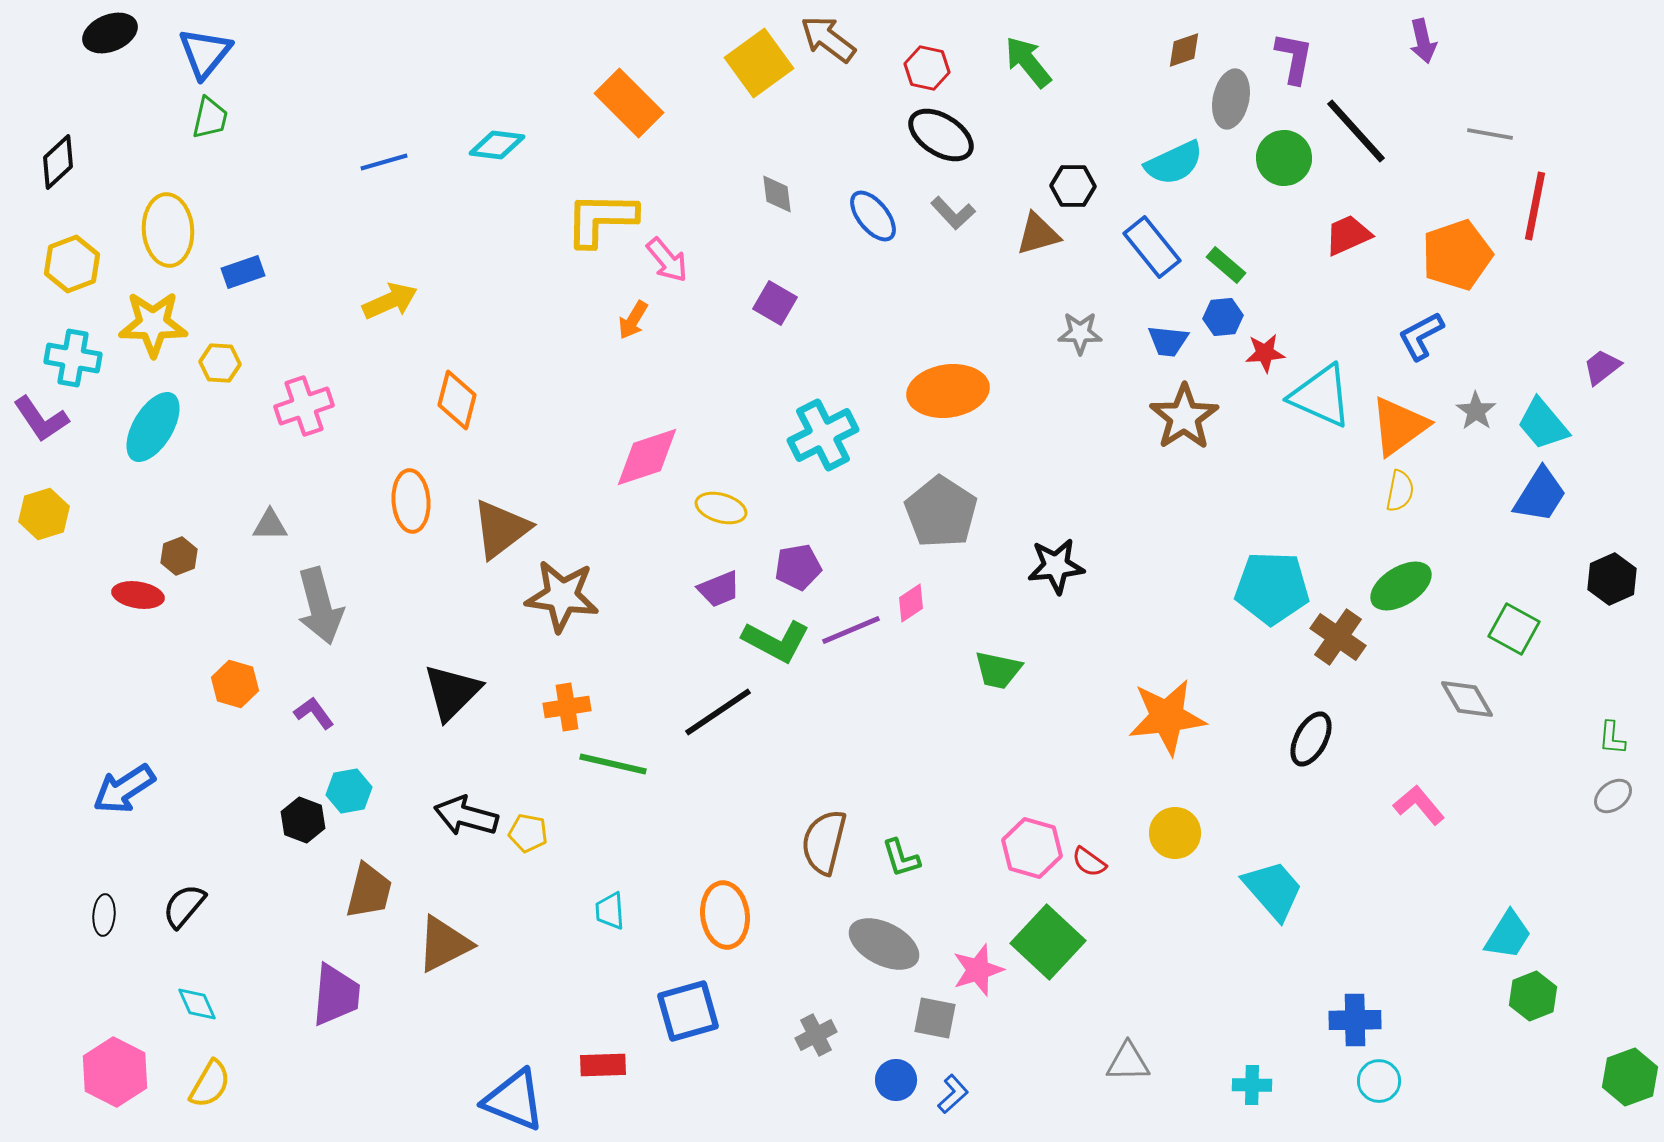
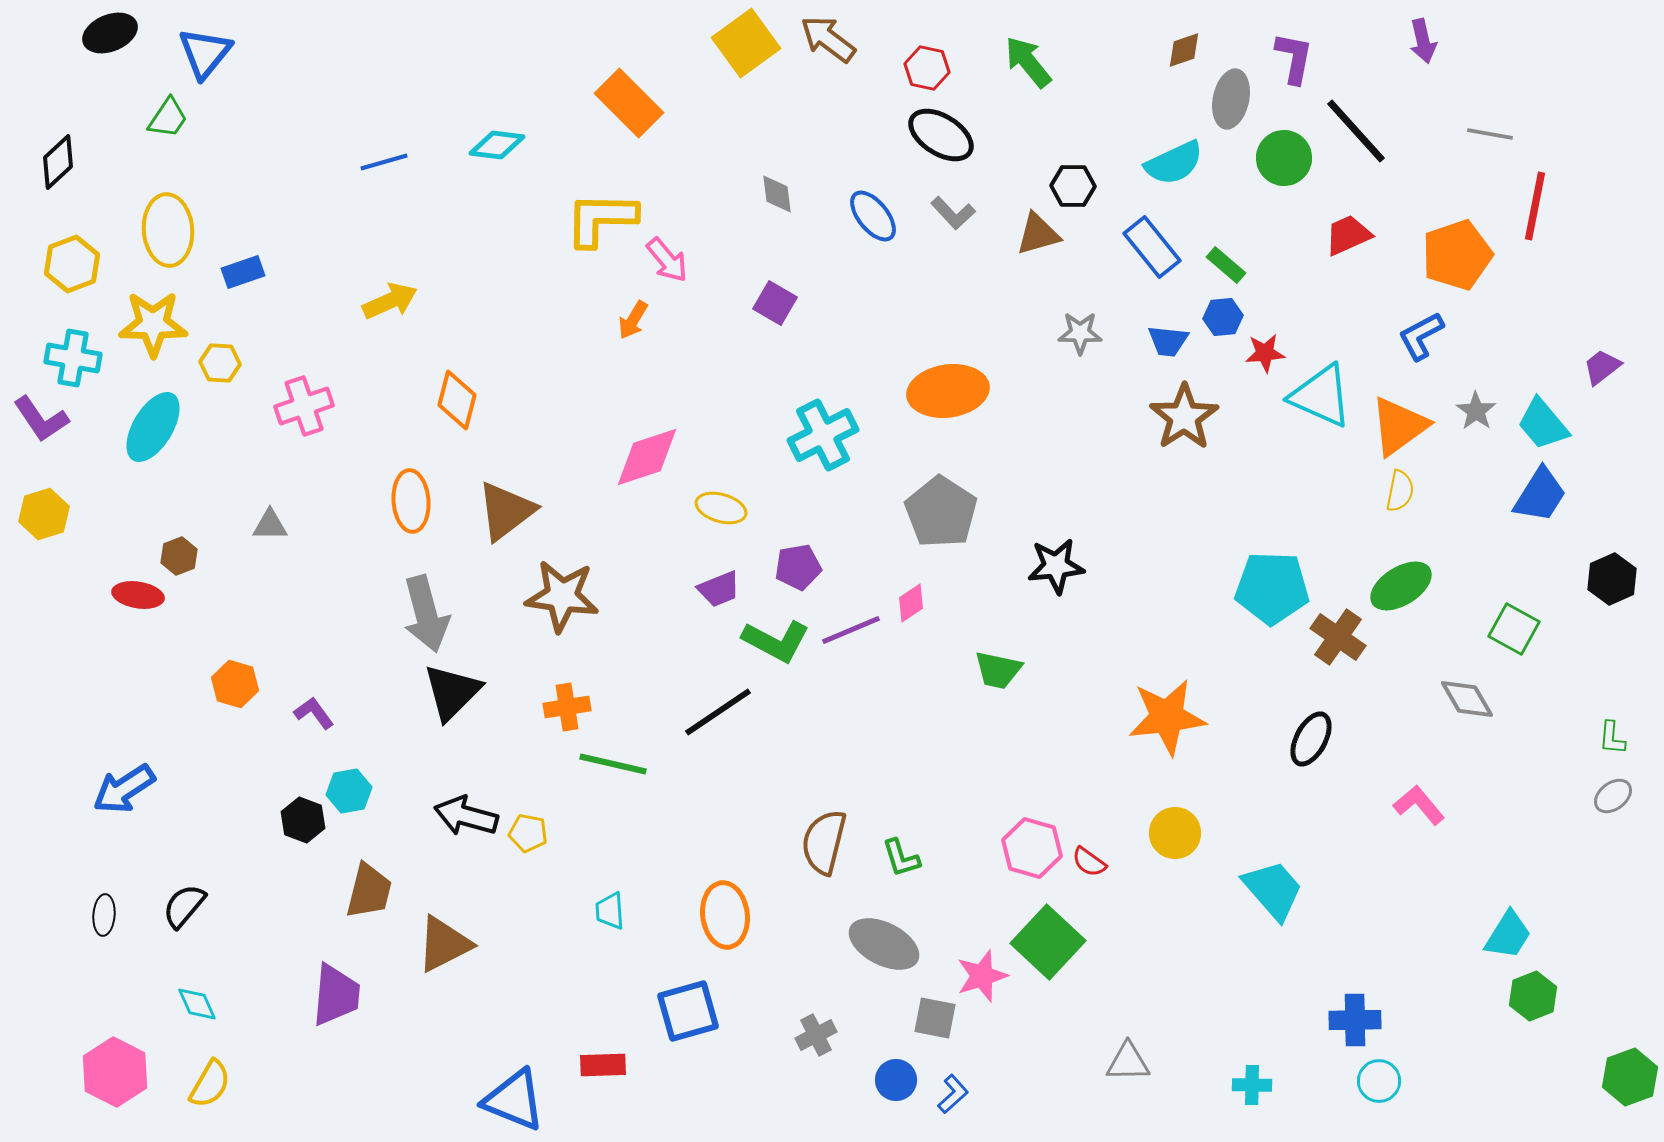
yellow square at (759, 63): moved 13 px left, 20 px up
green trapezoid at (210, 118): moved 42 px left; rotated 21 degrees clockwise
brown triangle at (501, 529): moved 5 px right, 18 px up
gray arrow at (320, 606): moved 106 px right, 8 px down
pink star at (978, 970): moved 4 px right, 6 px down
